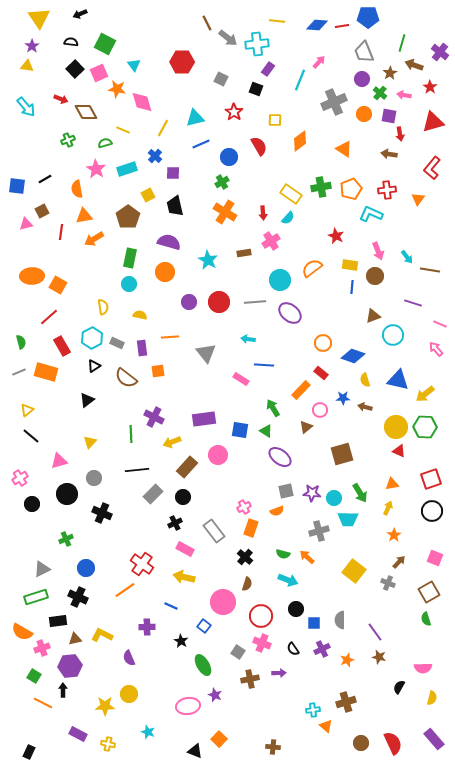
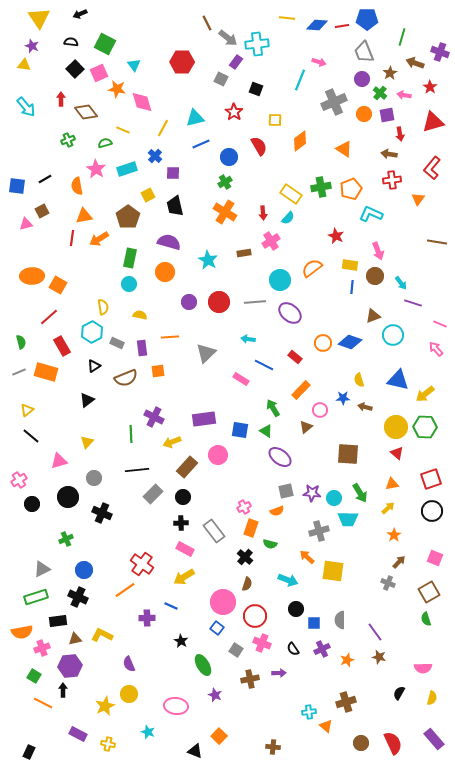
blue pentagon at (368, 17): moved 1 px left, 2 px down
yellow line at (277, 21): moved 10 px right, 3 px up
green line at (402, 43): moved 6 px up
purple star at (32, 46): rotated 16 degrees counterclockwise
purple cross at (440, 52): rotated 18 degrees counterclockwise
pink arrow at (319, 62): rotated 64 degrees clockwise
brown arrow at (414, 65): moved 1 px right, 2 px up
yellow triangle at (27, 66): moved 3 px left, 1 px up
purple rectangle at (268, 69): moved 32 px left, 7 px up
red arrow at (61, 99): rotated 112 degrees counterclockwise
brown diamond at (86, 112): rotated 10 degrees counterclockwise
purple square at (389, 116): moved 2 px left, 1 px up; rotated 21 degrees counterclockwise
green cross at (222, 182): moved 3 px right
orange semicircle at (77, 189): moved 3 px up
red cross at (387, 190): moved 5 px right, 10 px up
red line at (61, 232): moved 11 px right, 6 px down
orange arrow at (94, 239): moved 5 px right
cyan arrow at (407, 257): moved 6 px left, 26 px down
brown line at (430, 270): moved 7 px right, 28 px up
cyan hexagon at (92, 338): moved 6 px up
gray triangle at (206, 353): rotated 25 degrees clockwise
blue diamond at (353, 356): moved 3 px left, 14 px up
blue line at (264, 365): rotated 24 degrees clockwise
red rectangle at (321, 373): moved 26 px left, 16 px up
brown semicircle at (126, 378): rotated 60 degrees counterclockwise
yellow semicircle at (365, 380): moved 6 px left
yellow triangle at (90, 442): moved 3 px left
red triangle at (399, 451): moved 2 px left, 2 px down; rotated 16 degrees clockwise
brown square at (342, 454): moved 6 px right; rotated 20 degrees clockwise
pink cross at (20, 478): moved 1 px left, 2 px down
black circle at (67, 494): moved 1 px right, 3 px down
yellow arrow at (388, 508): rotated 24 degrees clockwise
black cross at (175, 523): moved 6 px right; rotated 24 degrees clockwise
green semicircle at (283, 554): moved 13 px left, 10 px up
blue circle at (86, 568): moved 2 px left, 2 px down
yellow square at (354, 571): moved 21 px left; rotated 30 degrees counterclockwise
yellow arrow at (184, 577): rotated 45 degrees counterclockwise
red circle at (261, 616): moved 6 px left
blue square at (204, 626): moved 13 px right, 2 px down
purple cross at (147, 627): moved 9 px up
orange semicircle at (22, 632): rotated 40 degrees counterclockwise
gray square at (238, 652): moved 2 px left, 2 px up
purple semicircle at (129, 658): moved 6 px down
black semicircle at (399, 687): moved 6 px down
yellow star at (105, 706): rotated 24 degrees counterclockwise
pink ellipse at (188, 706): moved 12 px left; rotated 15 degrees clockwise
cyan cross at (313, 710): moved 4 px left, 2 px down
orange square at (219, 739): moved 3 px up
